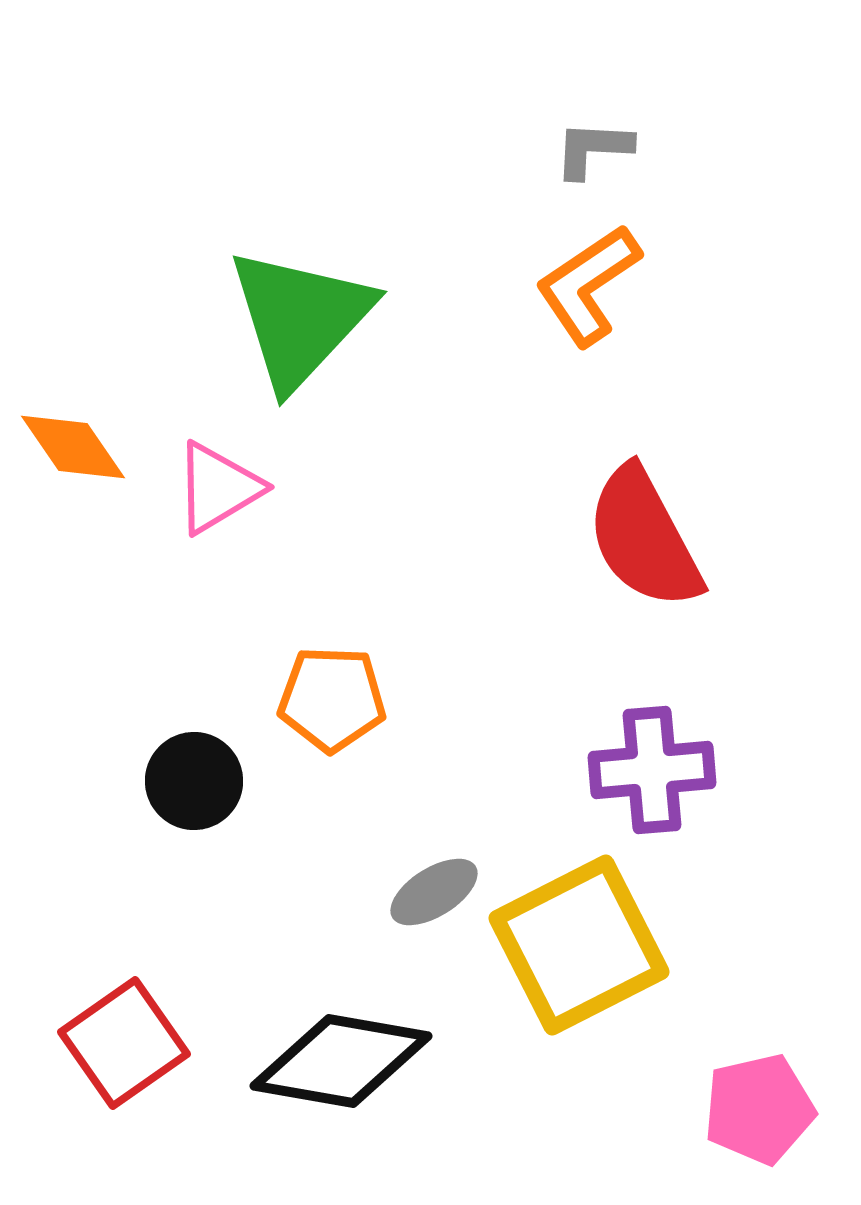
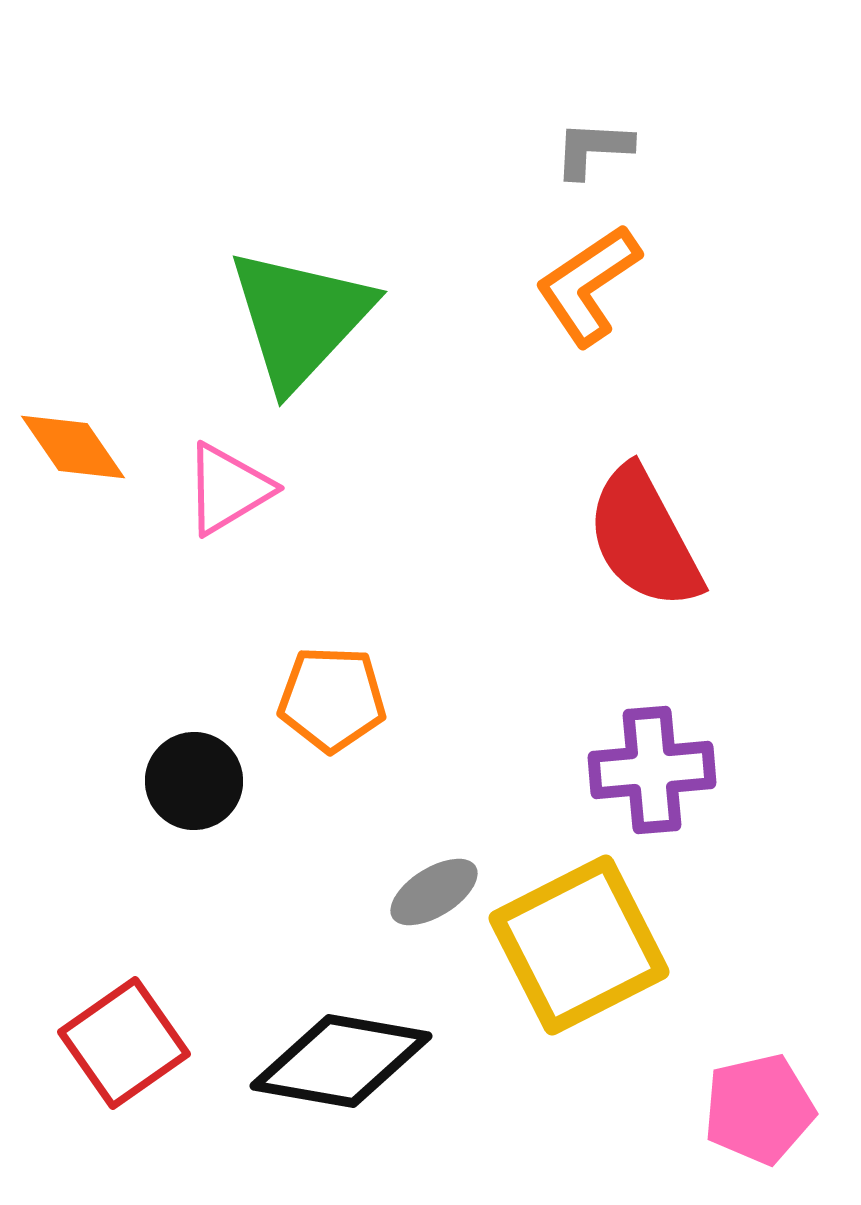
pink triangle: moved 10 px right, 1 px down
